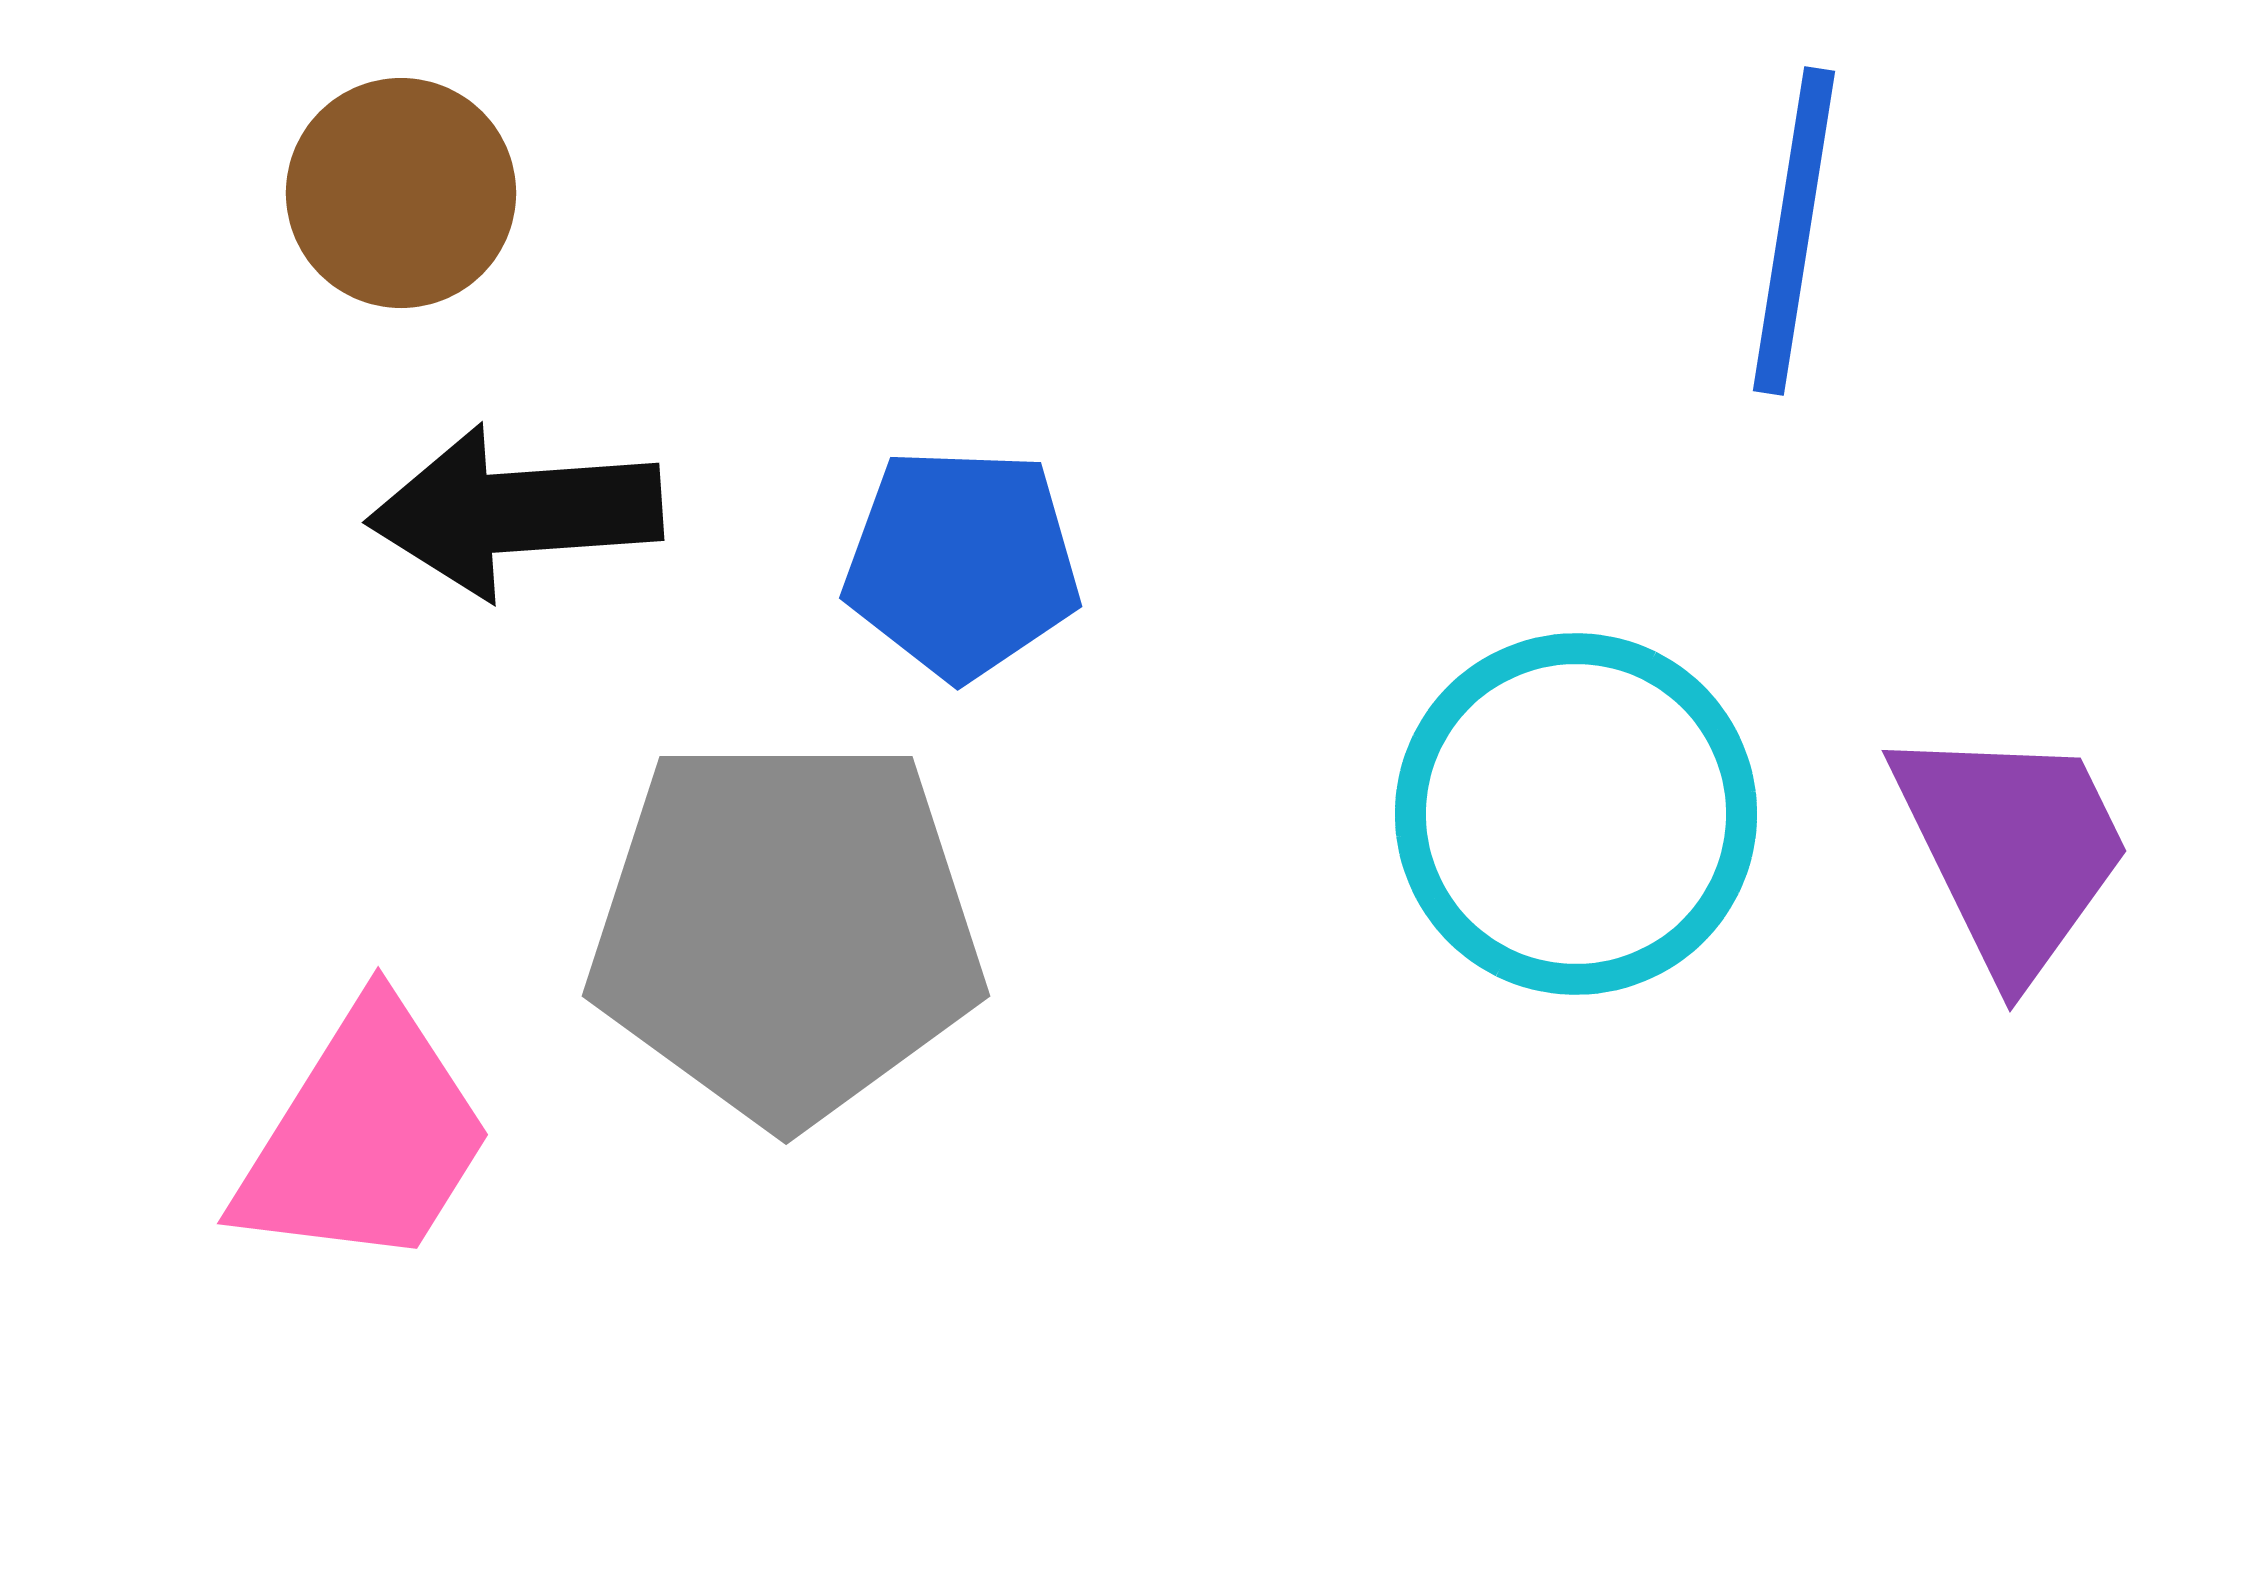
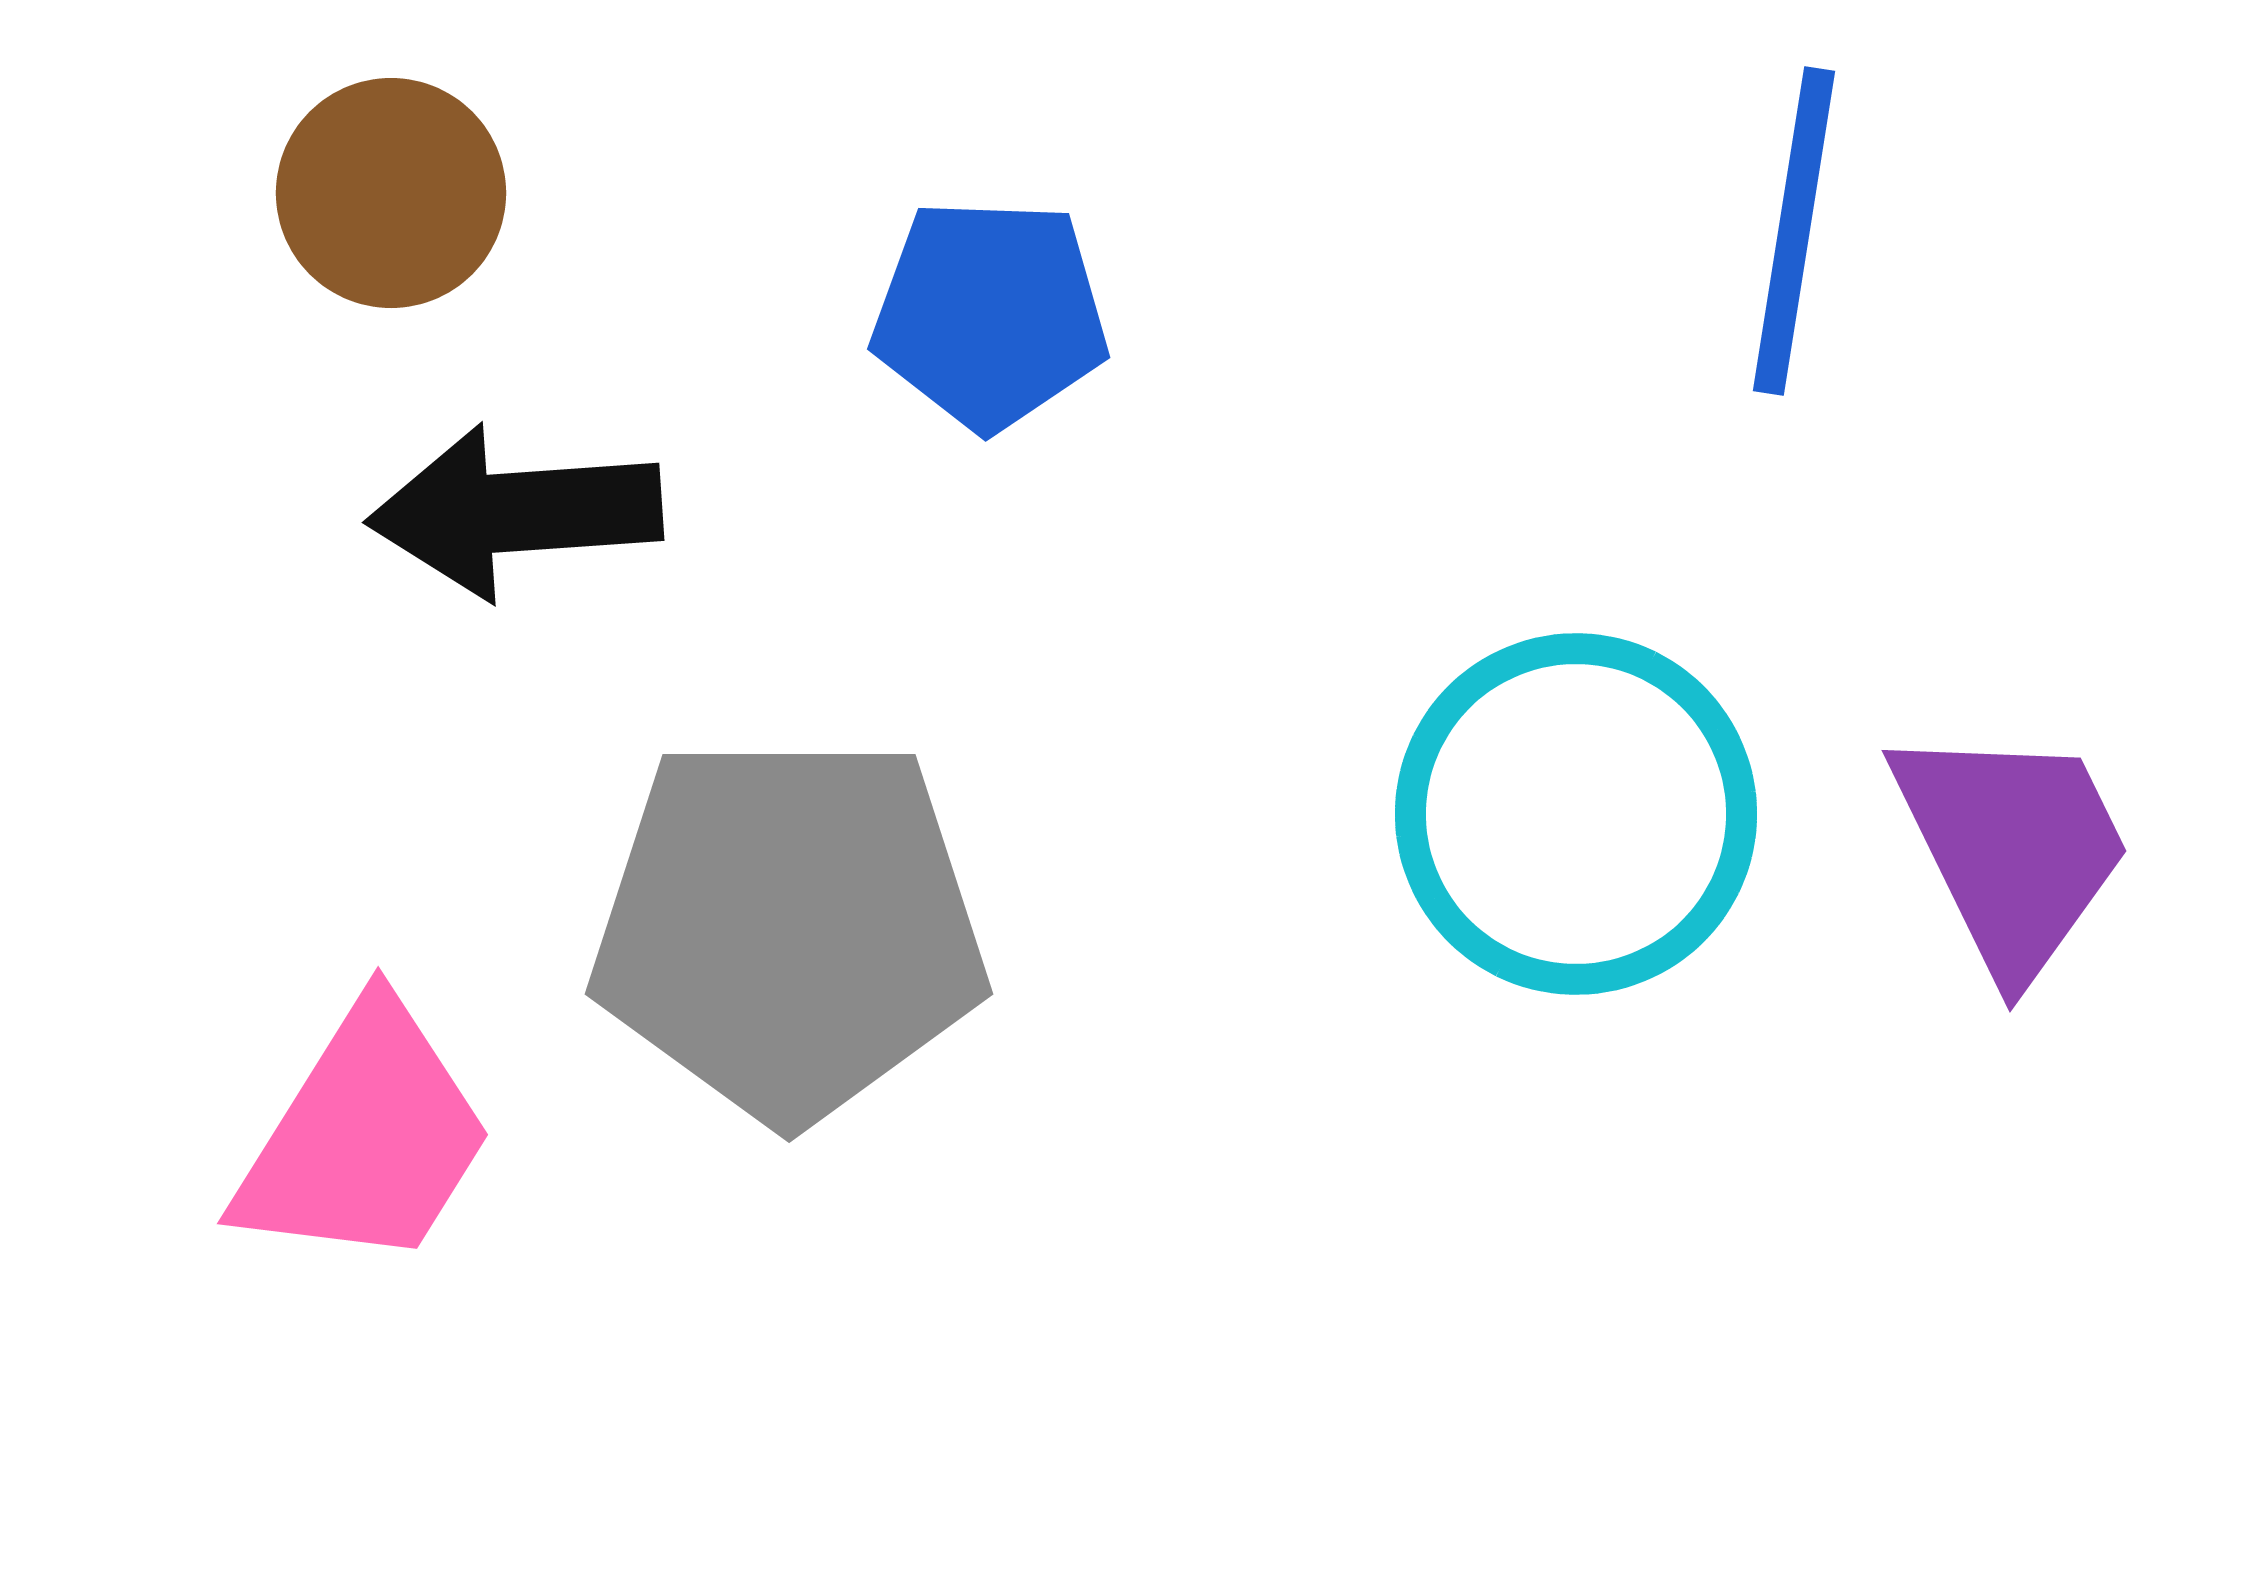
brown circle: moved 10 px left
blue pentagon: moved 28 px right, 249 px up
gray pentagon: moved 3 px right, 2 px up
